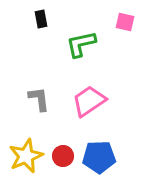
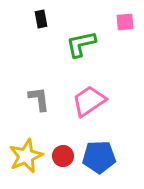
pink square: rotated 18 degrees counterclockwise
